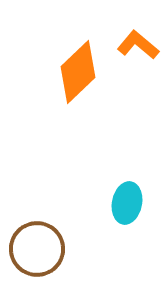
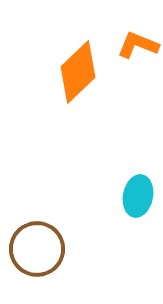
orange L-shape: rotated 18 degrees counterclockwise
cyan ellipse: moved 11 px right, 7 px up
